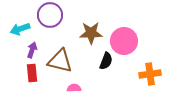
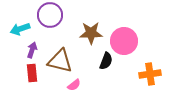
pink semicircle: moved 3 px up; rotated 144 degrees clockwise
